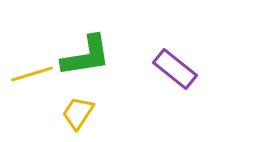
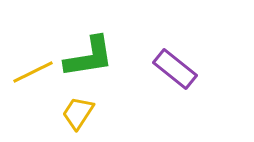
green L-shape: moved 3 px right, 1 px down
yellow line: moved 1 px right, 2 px up; rotated 9 degrees counterclockwise
